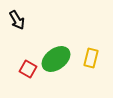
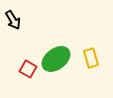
black arrow: moved 4 px left
yellow rectangle: rotated 30 degrees counterclockwise
